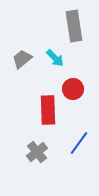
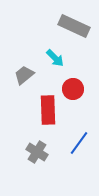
gray rectangle: rotated 56 degrees counterclockwise
gray trapezoid: moved 2 px right, 16 px down
gray cross: rotated 20 degrees counterclockwise
